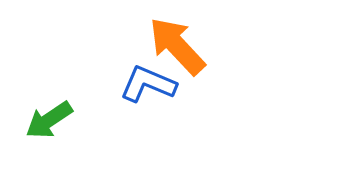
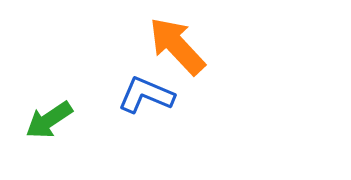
blue L-shape: moved 2 px left, 11 px down
